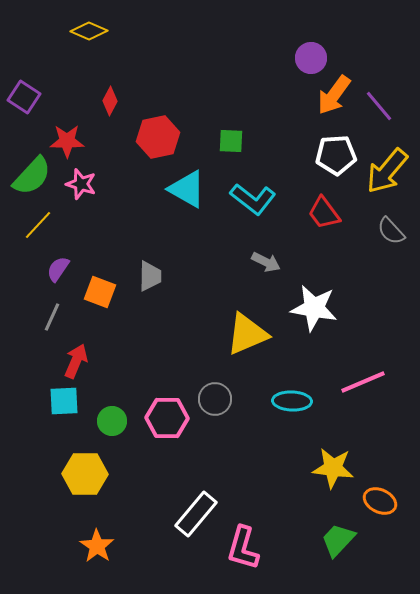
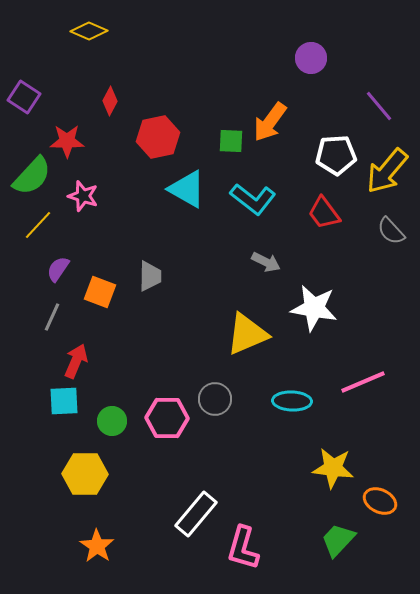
orange arrow: moved 64 px left, 27 px down
pink star: moved 2 px right, 12 px down
